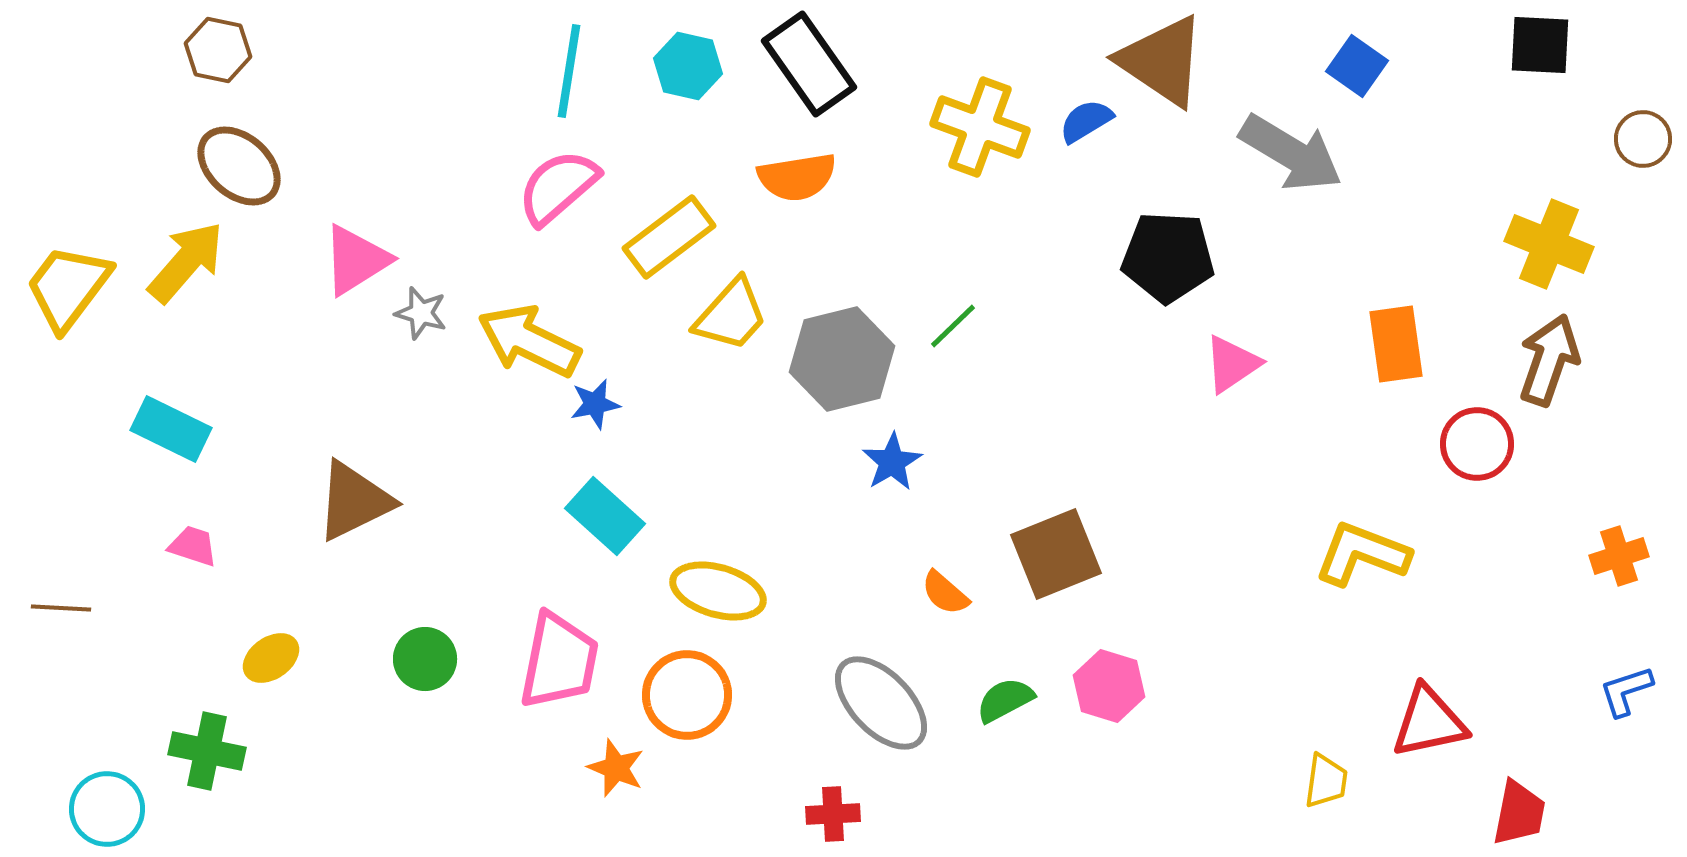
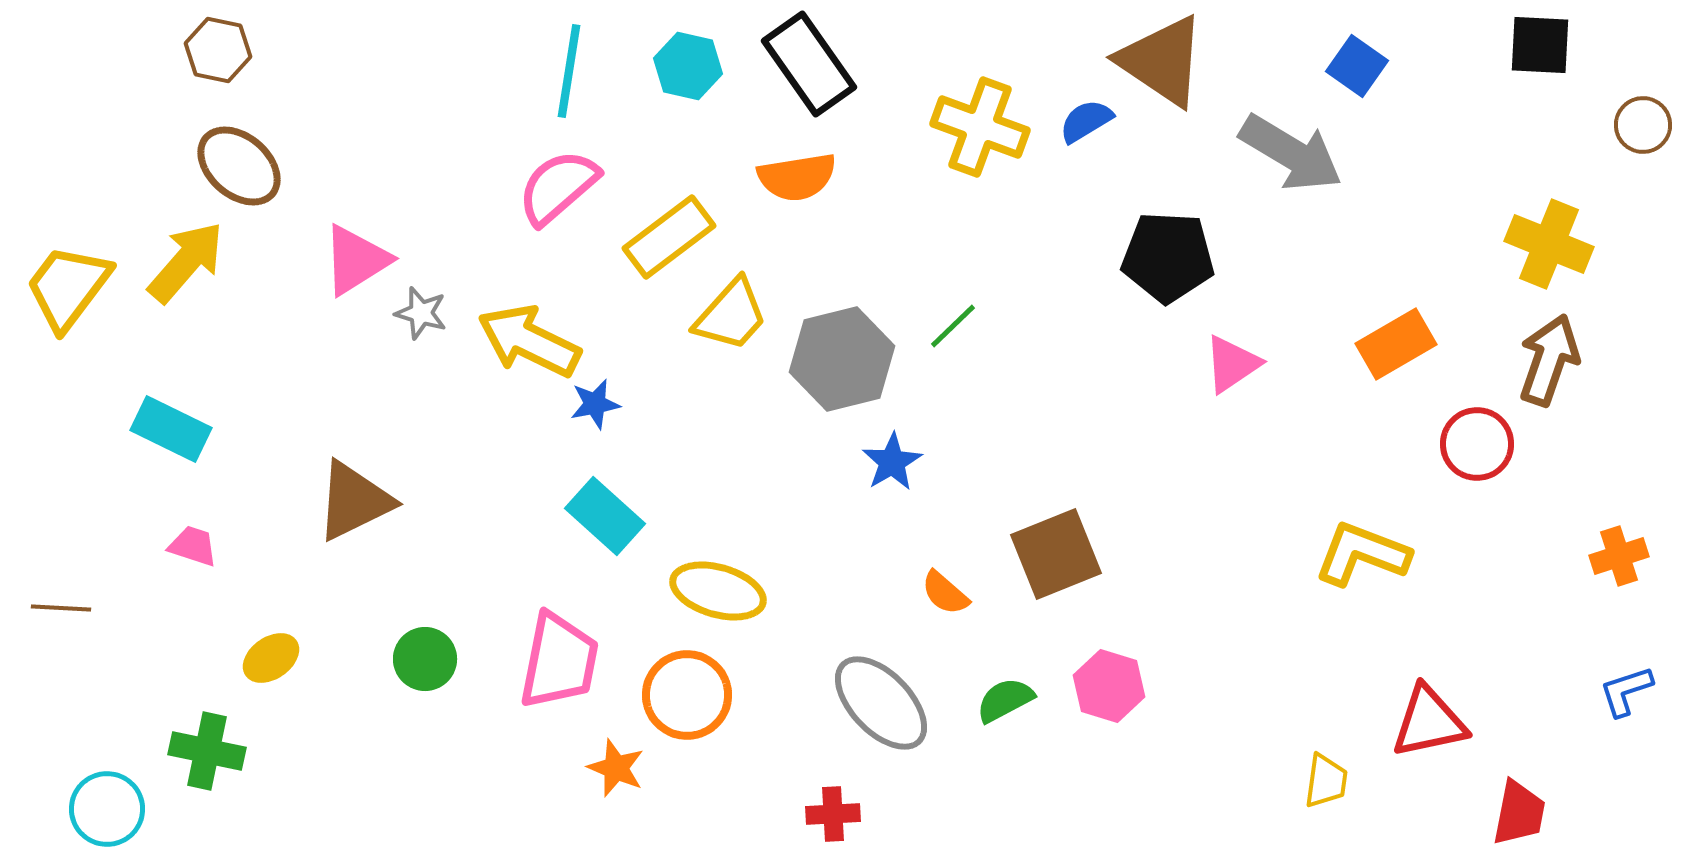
brown circle at (1643, 139): moved 14 px up
orange rectangle at (1396, 344): rotated 68 degrees clockwise
